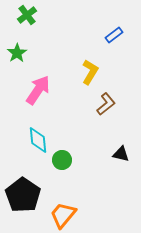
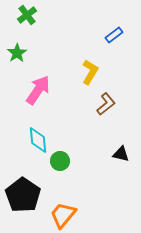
green circle: moved 2 px left, 1 px down
